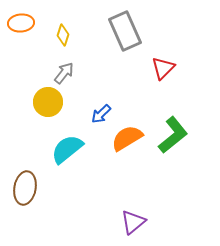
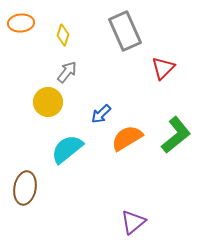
gray arrow: moved 3 px right, 1 px up
green L-shape: moved 3 px right
